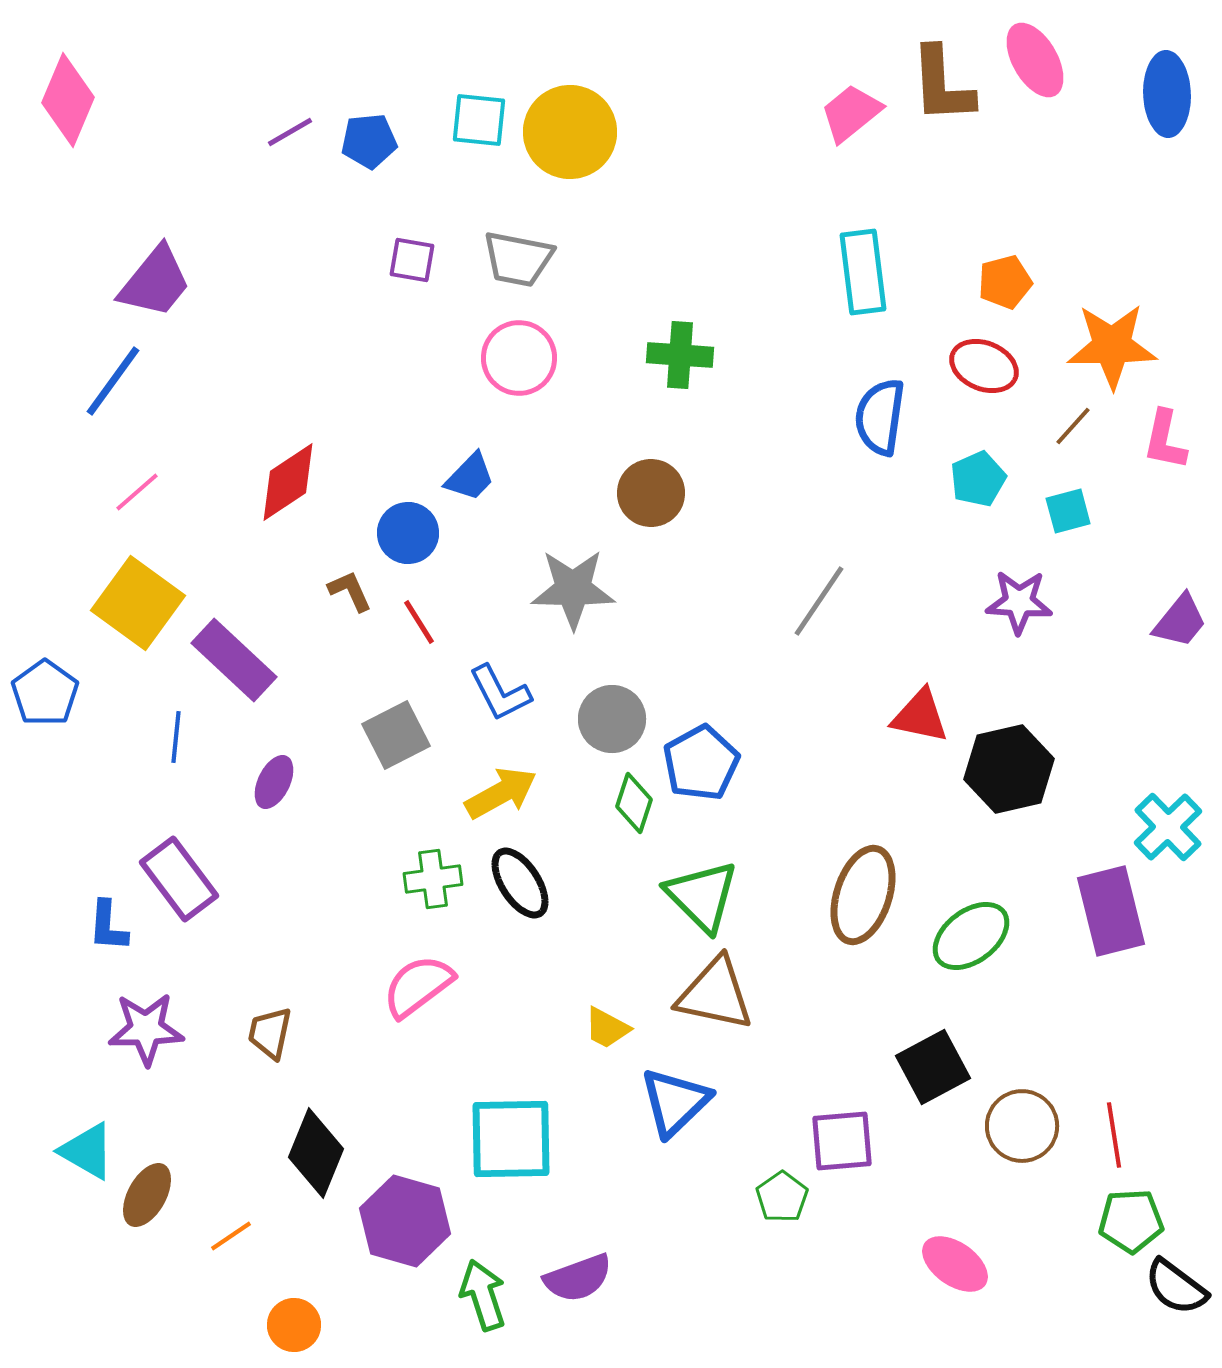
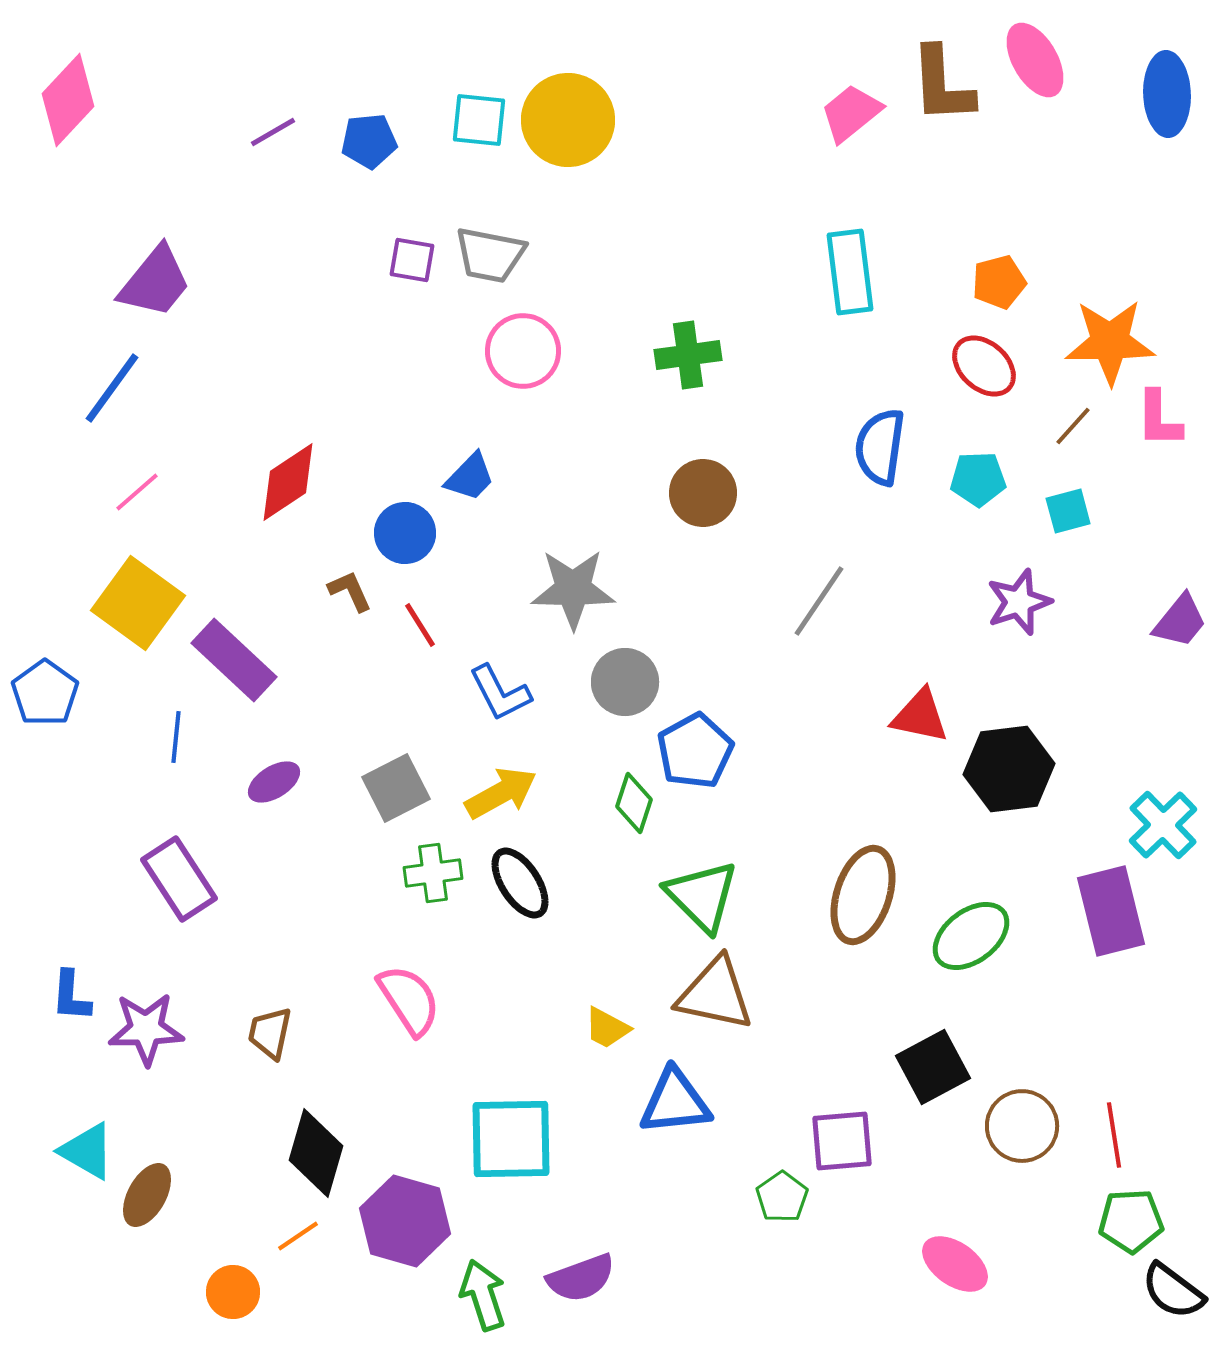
pink diamond at (68, 100): rotated 20 degrees clockwise
purple line at (290, 132): moved 17 px left
yellow circle at (570, 132): moved 2 px left, 12 px up
gray trapezoid at (518, 259): moved 28 px left, 4 px up
cyan rectangle at (863, 272): moved 13 px left
orange pentagon at (1005, 282): moved 6 px left
orange star at (1112, 346): moved 2 px left, 4 px up
green cross at (680, 355): moved 8 px right; rotated 12 degrees counterclockwise
pink circle at (519, 358): moved 4 px right, 7 px up
red ellipse at (984, 366): rotated 20 degrees clockwise
blue line at (113, 381): moved 1 px left, 7 px down
blue semicircle at (880, 417): moved 30 px down
pink L-shape at (1165, 440): moved 6 px left, 21 px up; rotated 12 degrees counterclockwise
cyan pentagon at (978, 479): rotated 22 degrees clockwise
brown circle at (651, 493): moved 52 px right
blue circle at (408, 533): moved 3 px left
purple star at (1019, 602): rotated 22 degrees counterclockwise
red line at (419, 622): moved 1 px right, 3 px down
gray circle at (612, 719): moved 13 px right, 37 px up
gray square at (396, 735): moved 53 px down
blue pentagon at (701, 763): moved 6 px left, 12 px up
black hexagon at (1009, 769): rotated 6 degrees clockwise
purple ellipse at (274, 782): rotated 32 degrees clockwise
cyan cross at (1168, 827): moved 5 px left, 2 px up
purple rectangle at (179, 879): rotated 4 degrees clockwise
green cross at (433, 879): moved 6 px up
blue L-shape at (108, 926): moved 37 px left, 70 px down
pink semicircle at (418, 986): moved 9 px left, 14 px down; rotated 94 degrees clockwise
blue triangle at (675, 1102): rotated 38 degrees clockwise
black diamond at (316, 1153): rotated 6 degrees counterclockwise
orange line at (231, 1236): moved 67 px right
purple semicircle at (578, 1278): moved 3 px right
black semicircle at (1176, 1287): moved 3 px left, 4 px down
orange circle at (294, 1325): moved 61 px left, 33 px up
